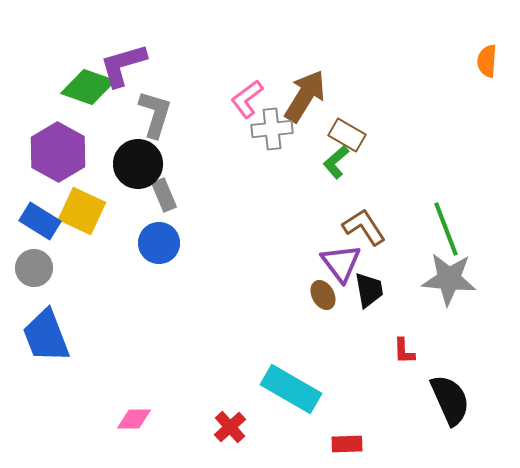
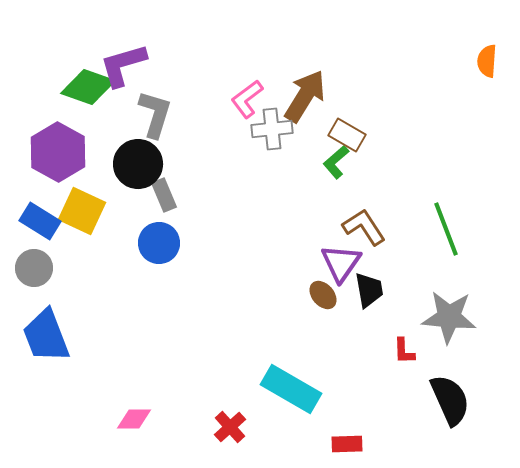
purple triangle: rotated 12 degrees clockwise
gray star: moved 38 px down
brown ellipse: rotated 12 degrees counterclockwise
